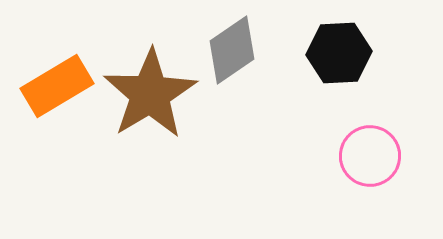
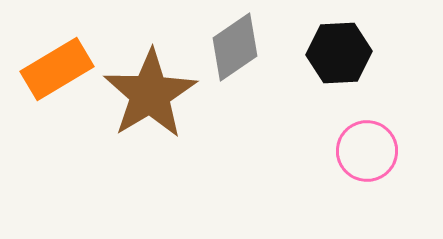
gray diamond: moved 3 px right, 3 px up
orange rectangle: moved 17 px up
pink circle: moved 3 px left, 5 px up
